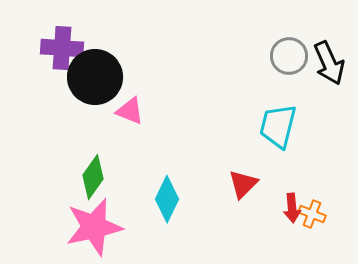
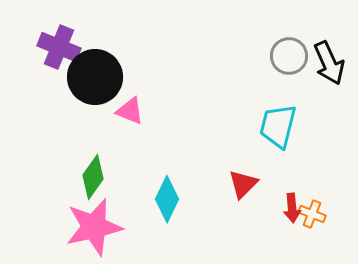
purple cross: moved 3 px left, 1 px up; rotated 18 degrees clockwise
